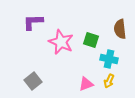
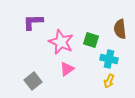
pink triangle: moved 19 px left, 15 px up; rotated 14 degrees counterclockwise
